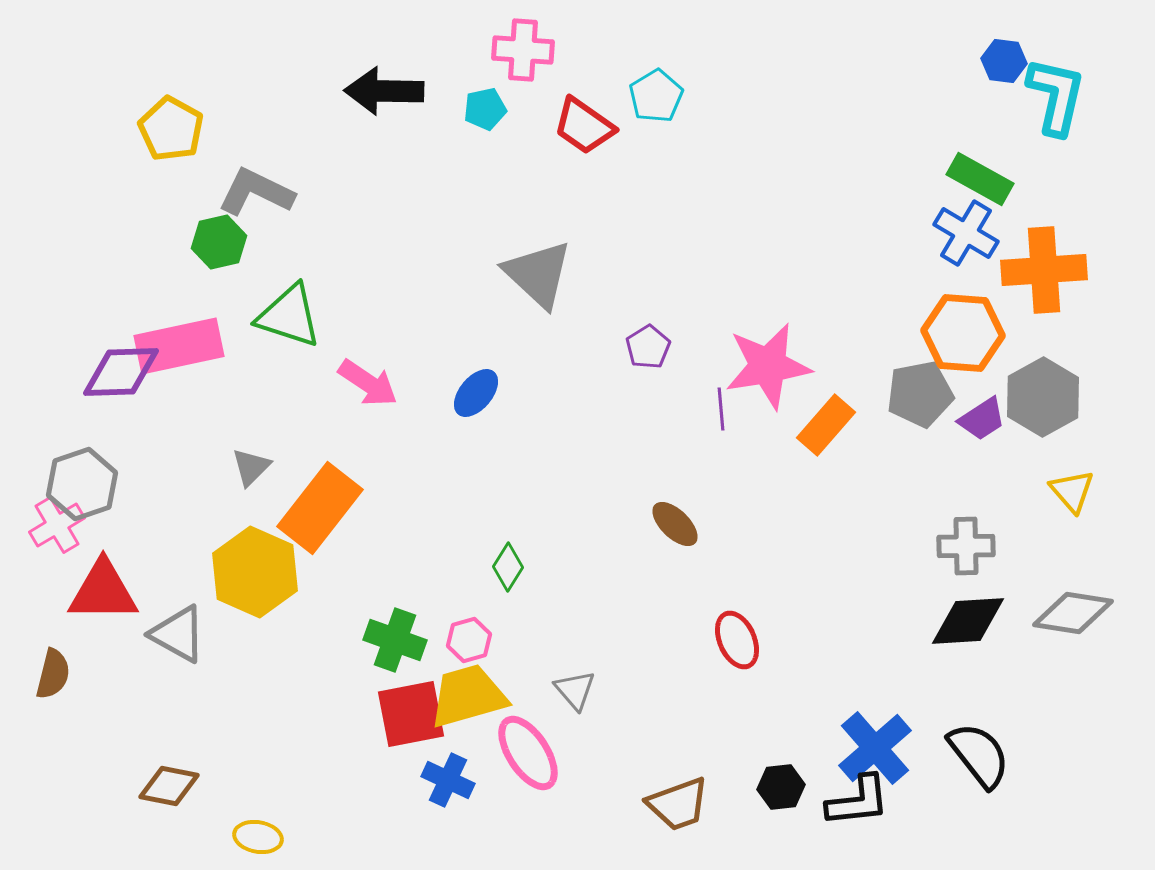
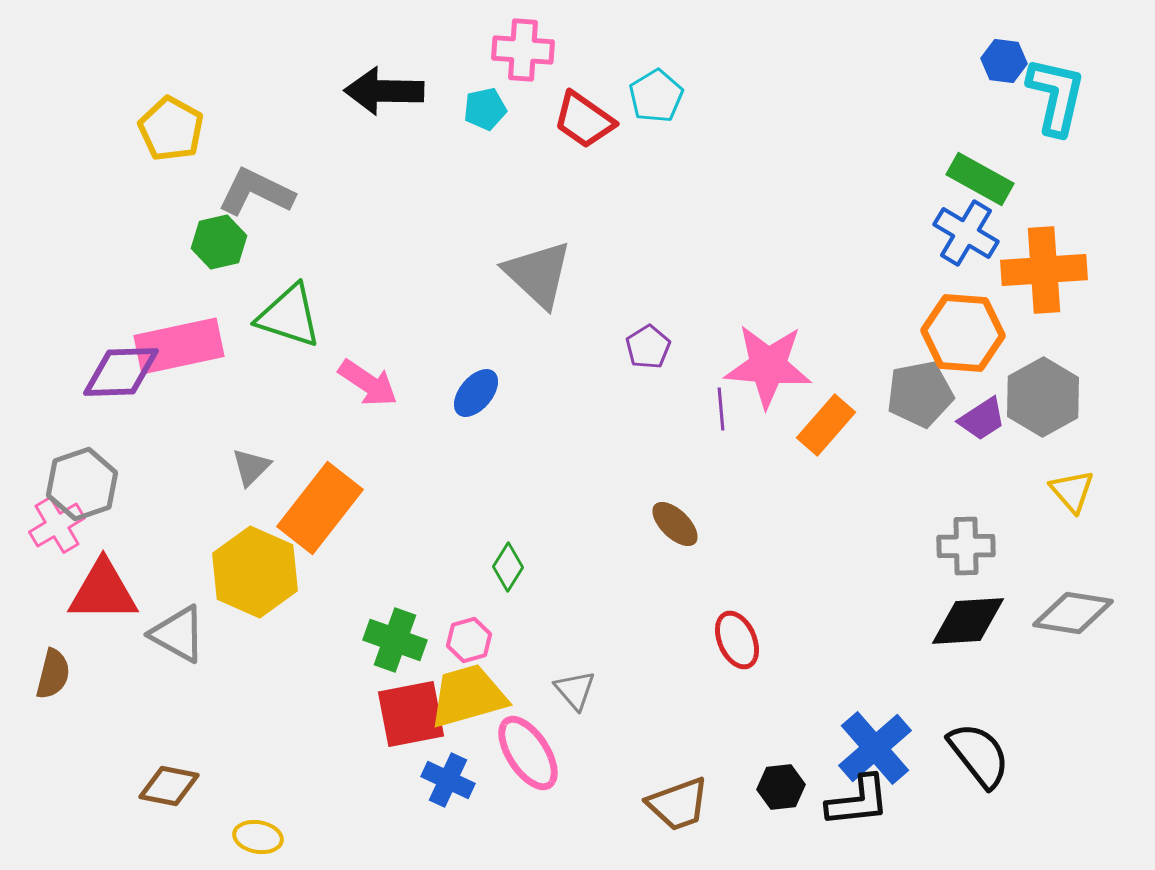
red trapezoid at (584, 126): moved 6 px up
pink star at (768, 366): rotated 14 degrees clockwise
